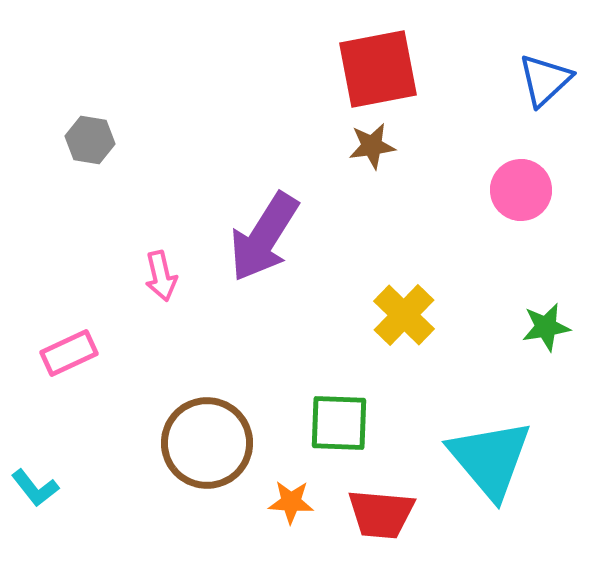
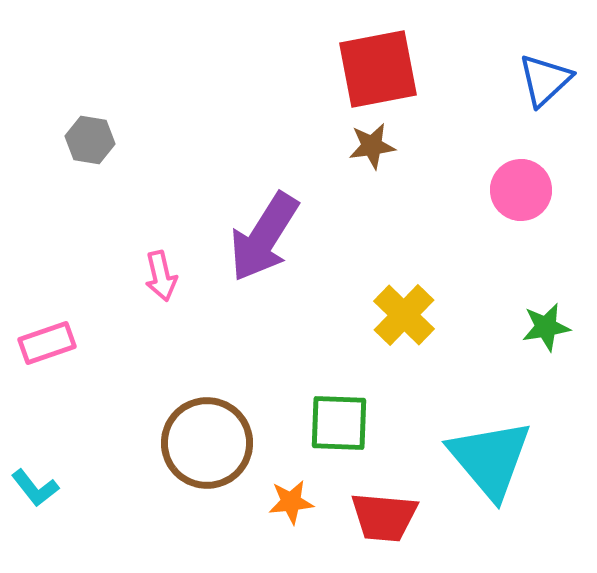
pink rectangle: moved 22 px left, 10 px up; rotated 6 degrees clockwise
orange star: rotated 9 degrees counterclockwise
red trapezoid: moved 3 px right, 3 px down
